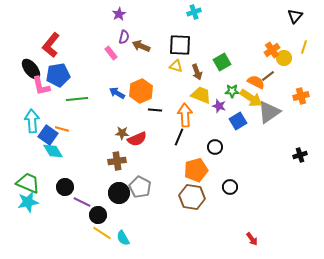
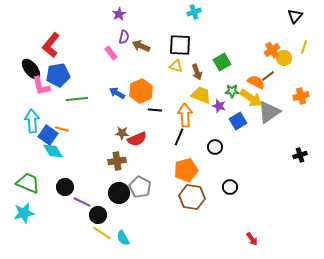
orange pentagon at (196, 170): moved 10 px left
cyan star at (28, 202): moved 4 px left, 11 px down
